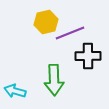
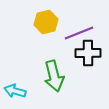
purple line: moved 9 px right
black cross: moved 3 px up
green arrow: moved 4 px up; rotated 12 degrees counterclockwise
